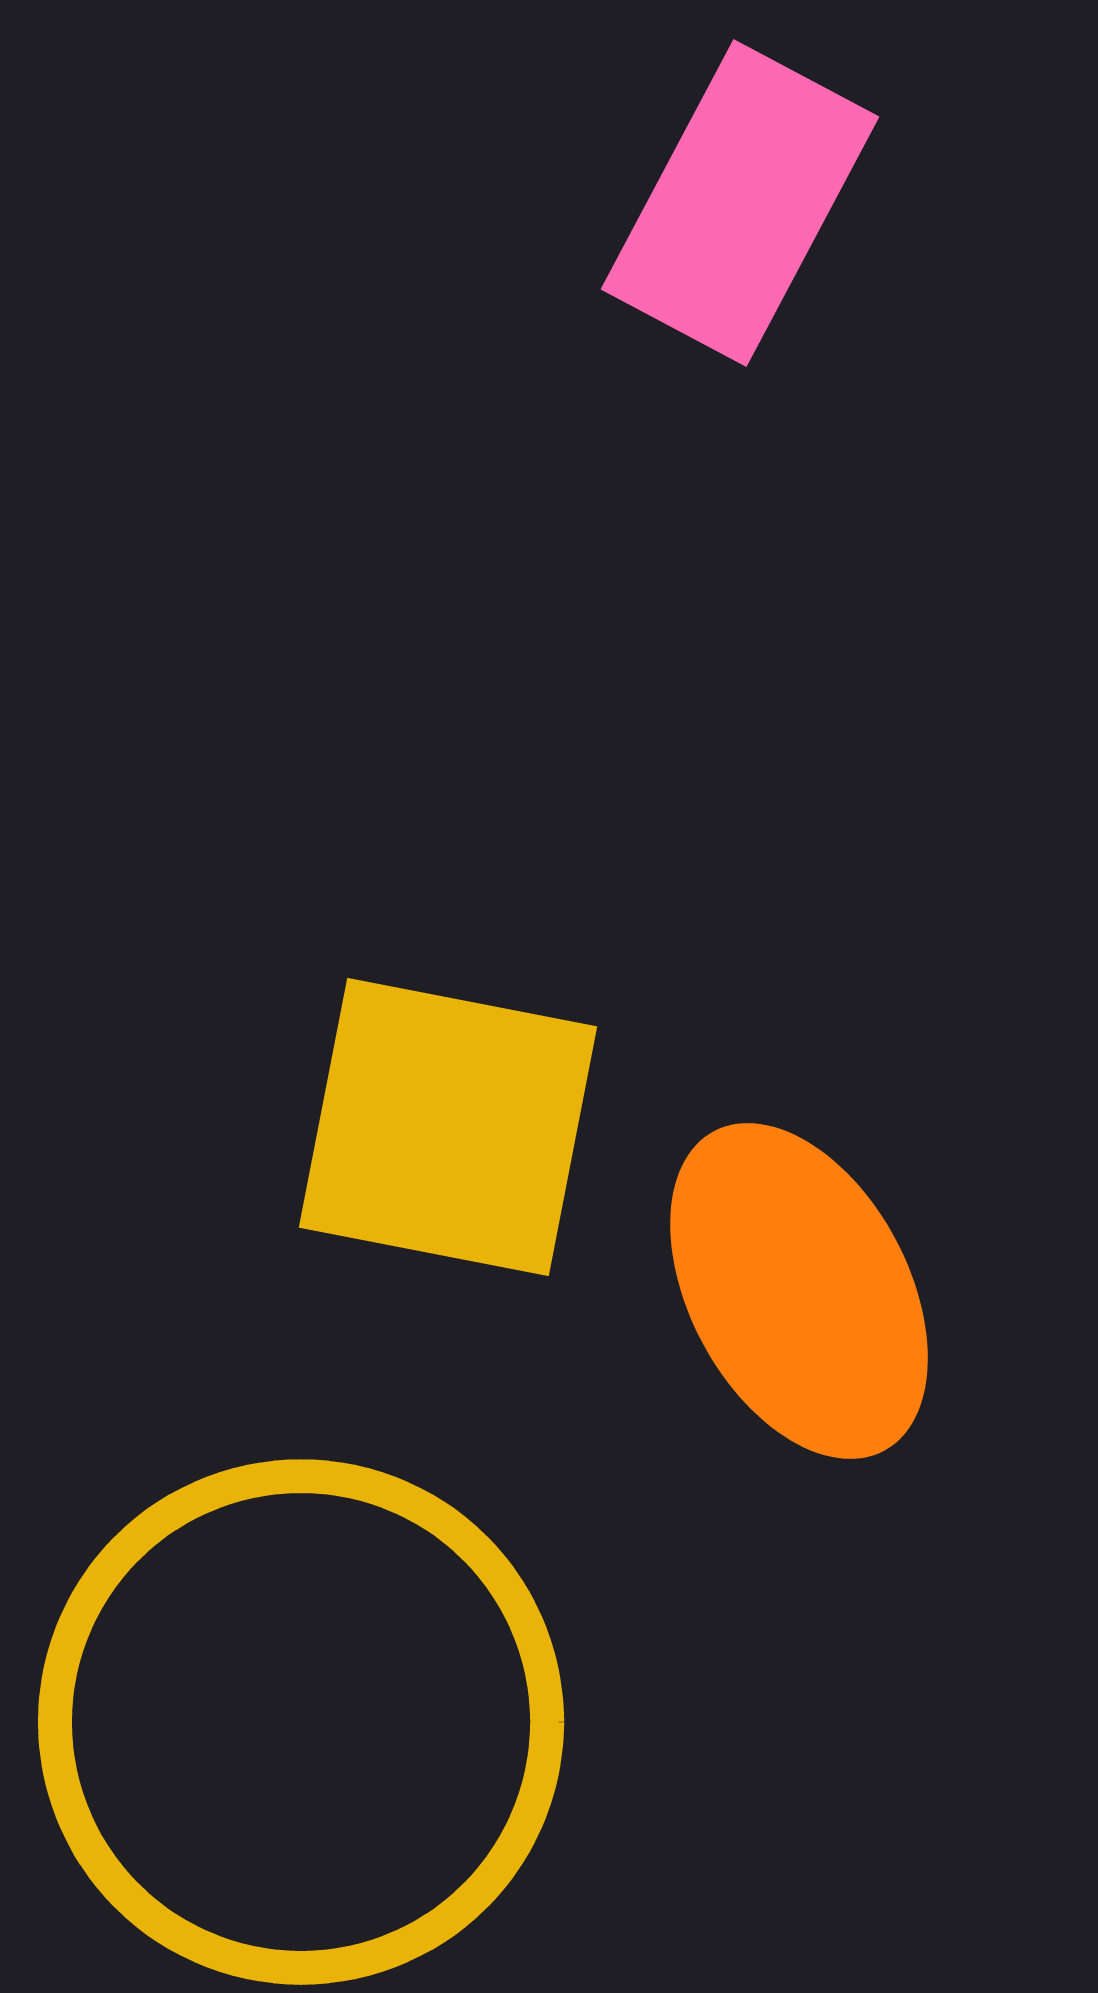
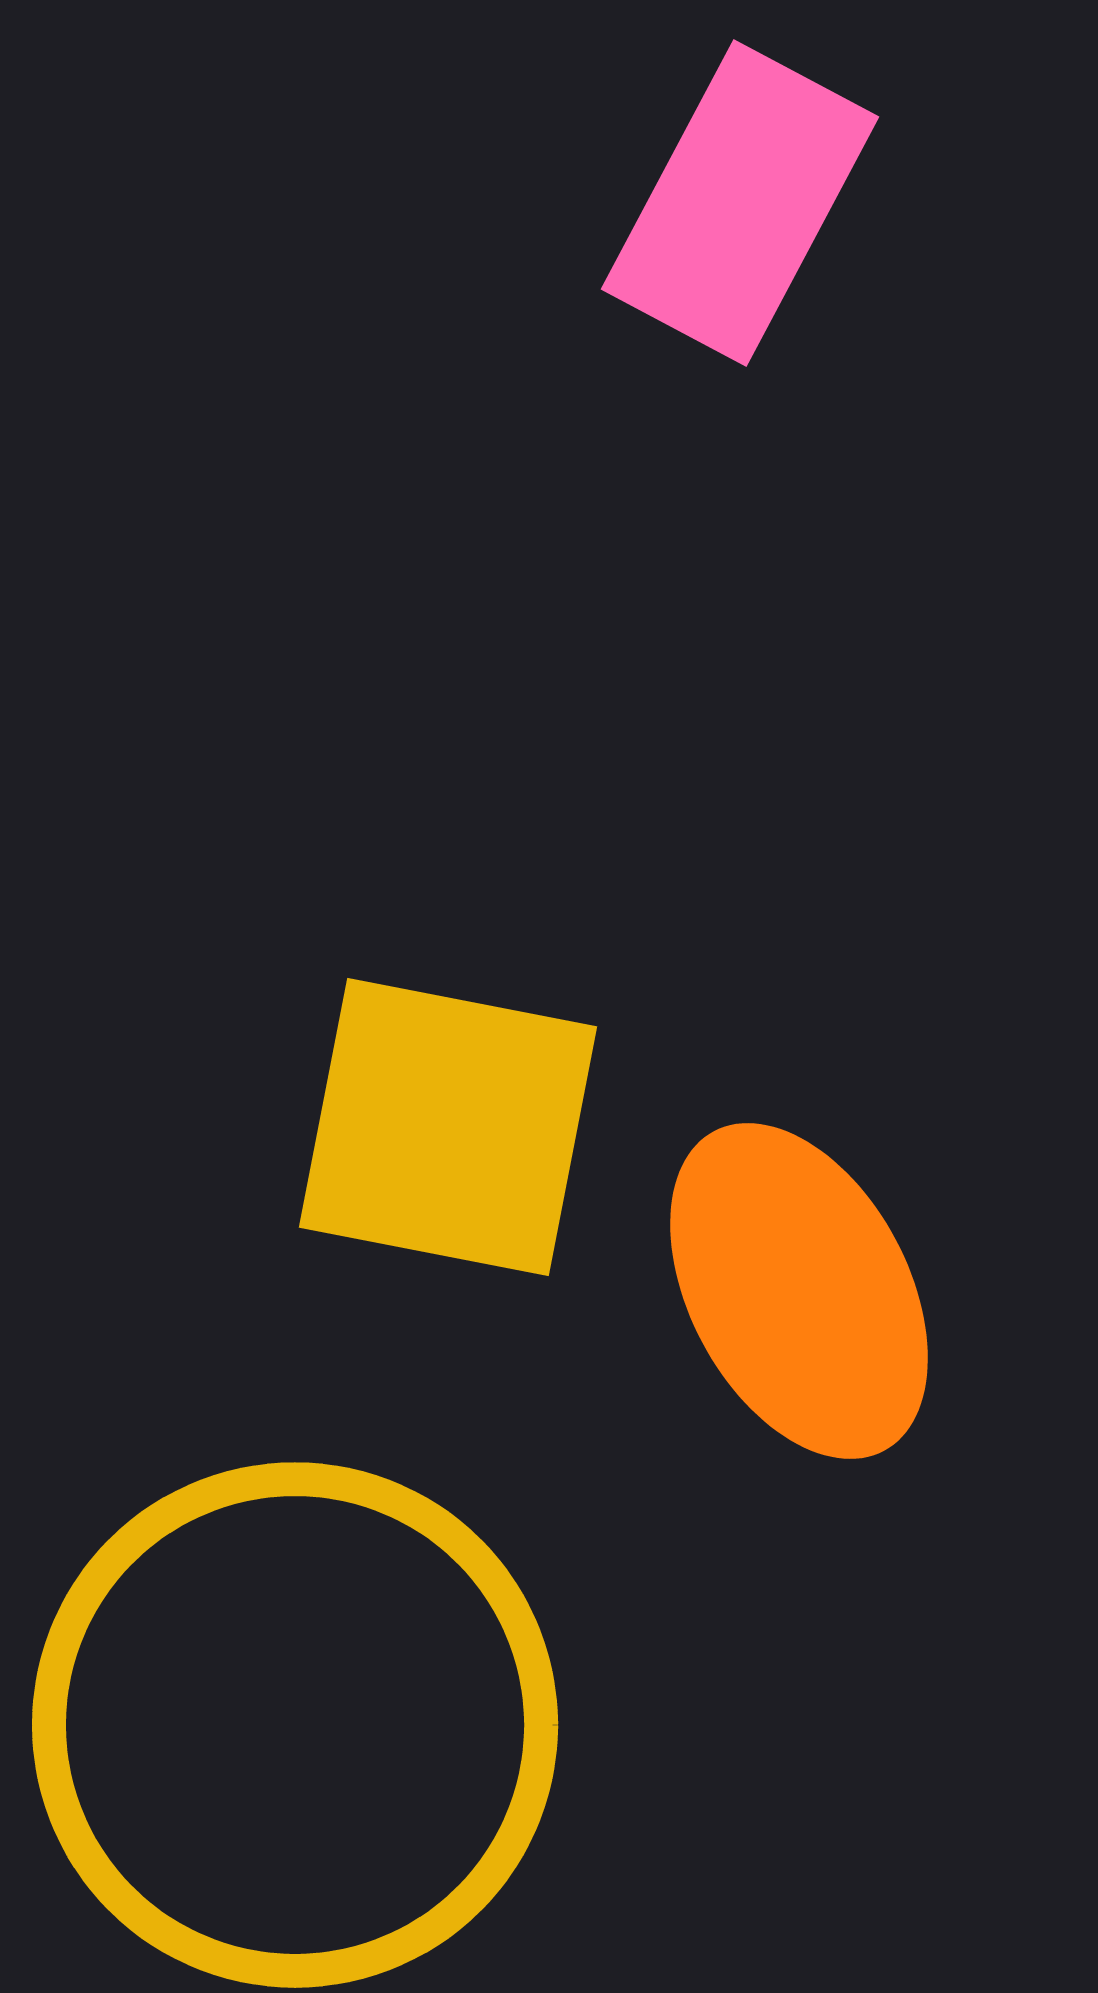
yellow circle: moved 6 px left, 3 px down
